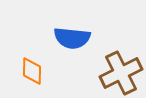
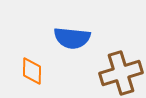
brown cross: rotated 9 degrees clockwise
